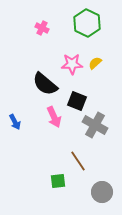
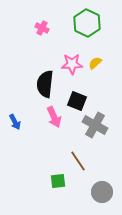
black semicircle: rotated 56 degrees clockwise
